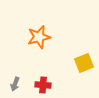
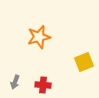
yellow square: moved 1 px up
gray arrow: moved 2 px up
